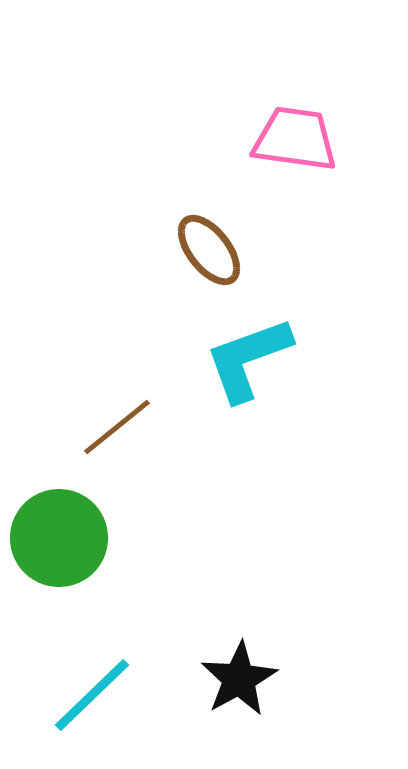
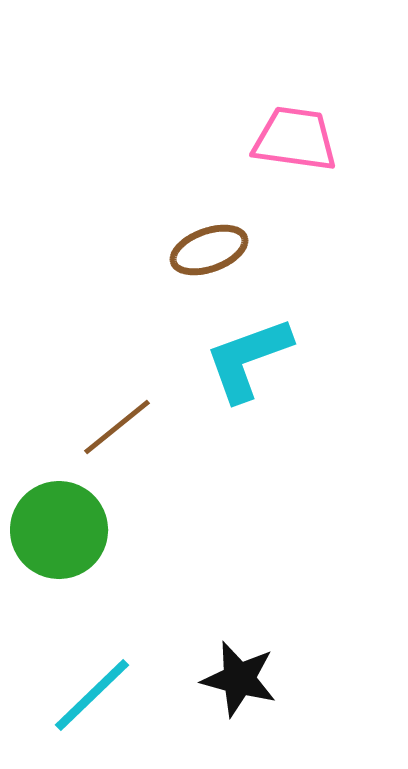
brown ellipse: rotated 72 degrees counterclockwise
green circle: moved 8 px up
black star: rotated 28 degrees counterclockwise
